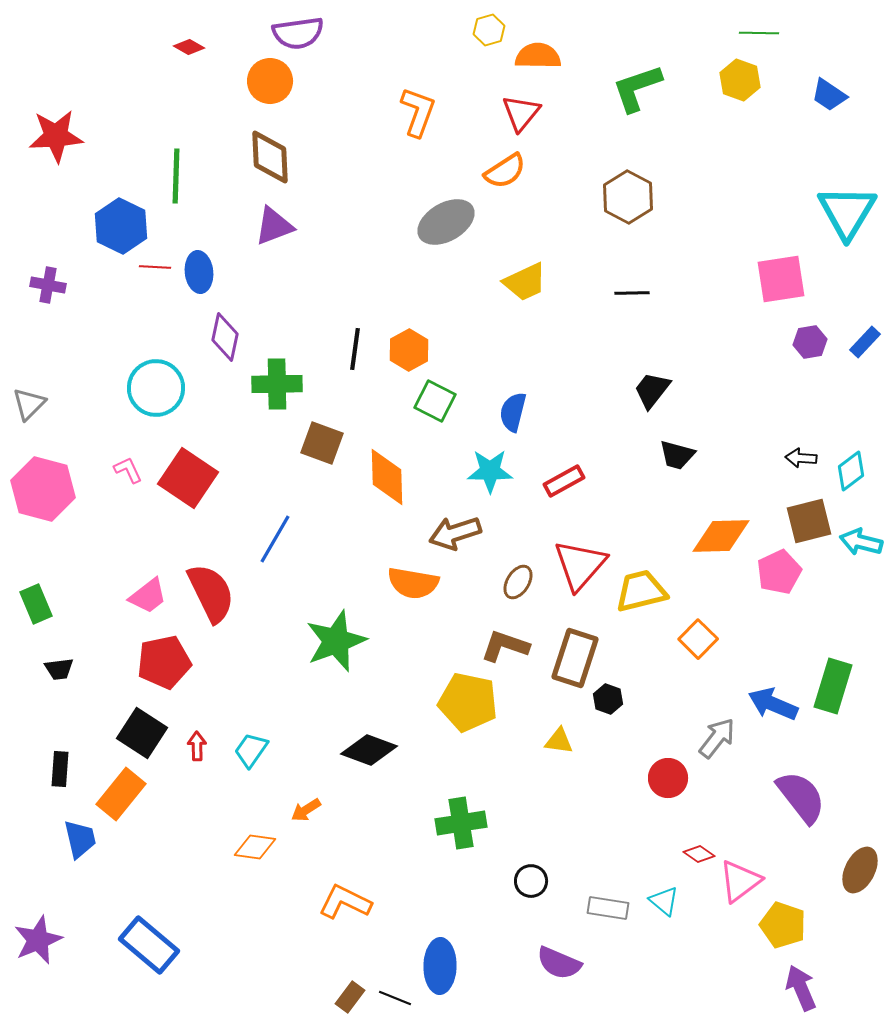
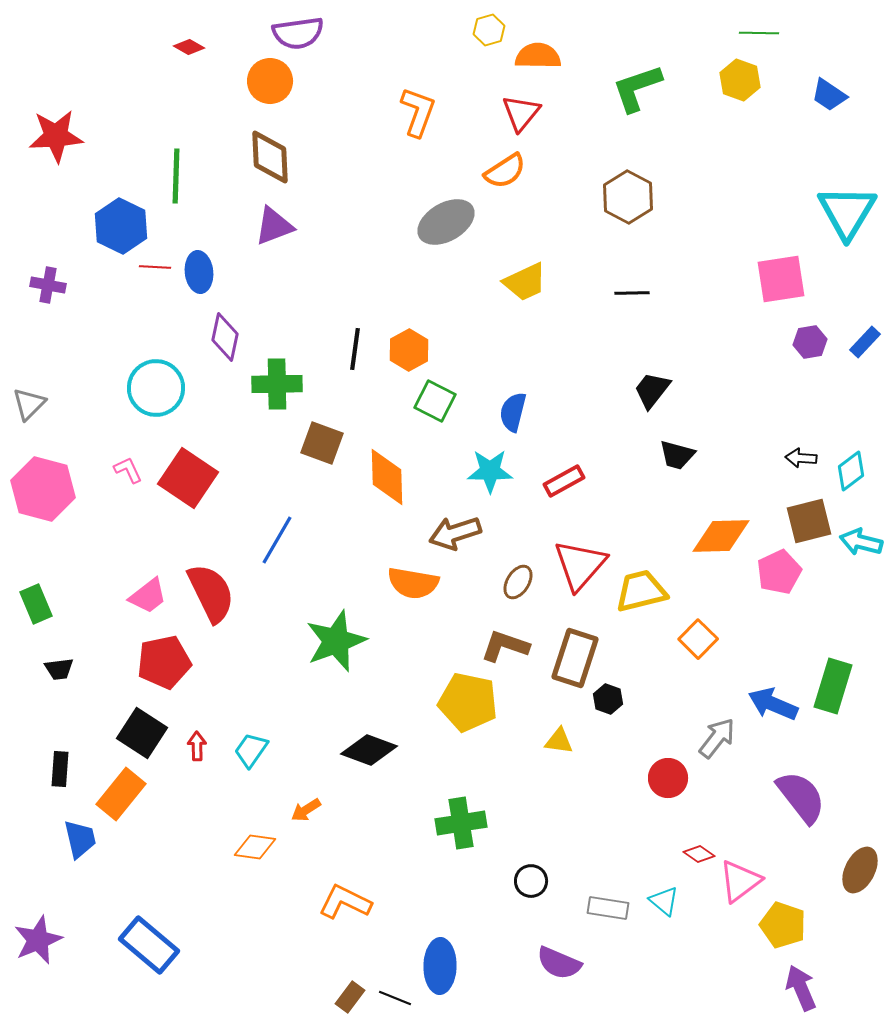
blue line at (275, 539): moved 2 px right, 1 px down
